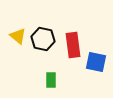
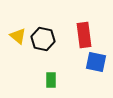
red rectangle: moved 11 px right, 10 px up
